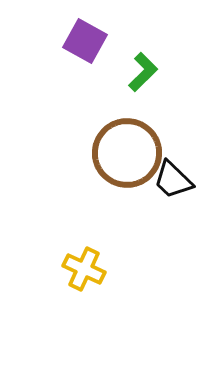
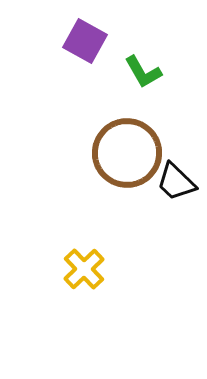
green L-shape: rotated 105 degrees clockwise
black trapezoid: moved 3 px right, 2 px down
yellow cross: rotated 21 degrees clockwise
